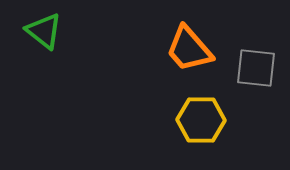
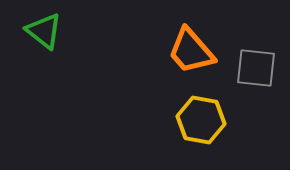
orange trapezoid: moved 2 px right, 2 px down
yellow hexagon: rotated 9 degrees clockwise
